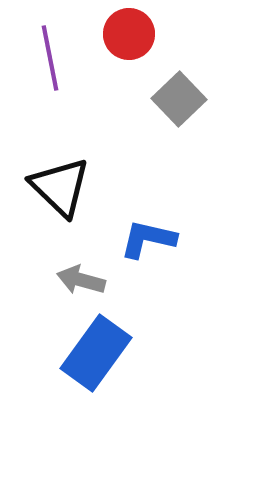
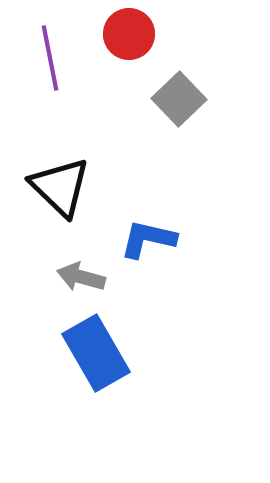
gray arrow: moved 3 px up
blue rectangle: rotated 66 degrees counterclockwise
